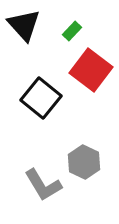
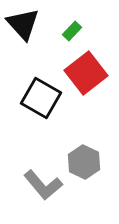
black triangle: moved 1 px left, 1 px up
red square: moved 5 px left, 3 px down; rotated 15 degrees clockwise
black square: rotated 9 degrees counterclockwise
gray L-shape: rotated 9 degrees counterclockwise
